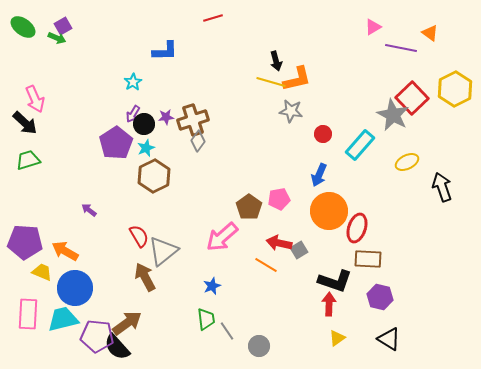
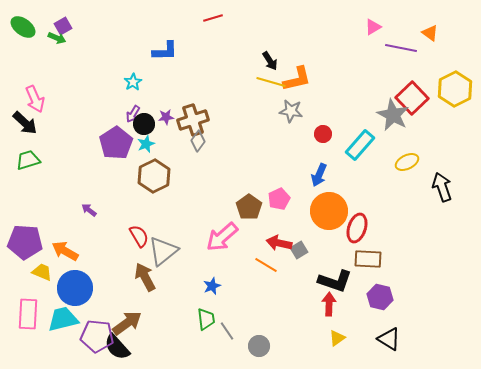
black arrow at (276, 61): moved 6 px left; rotated 18 degrees counterclockwise
cyan star at (146, 148): moved 4 px up
pink pentagon at (279, 199): rotated 15 degrees counterclockwise
